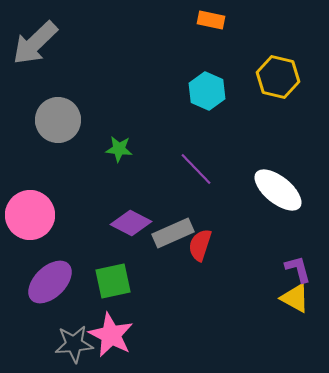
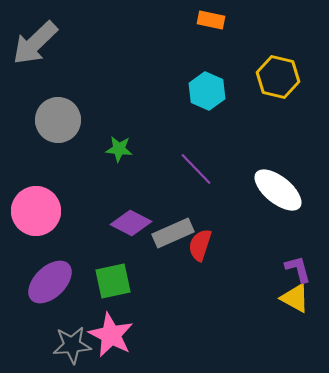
pink circle: moved 6 px right, 4 px up
gray star: moved 2 px left, 1 px down
